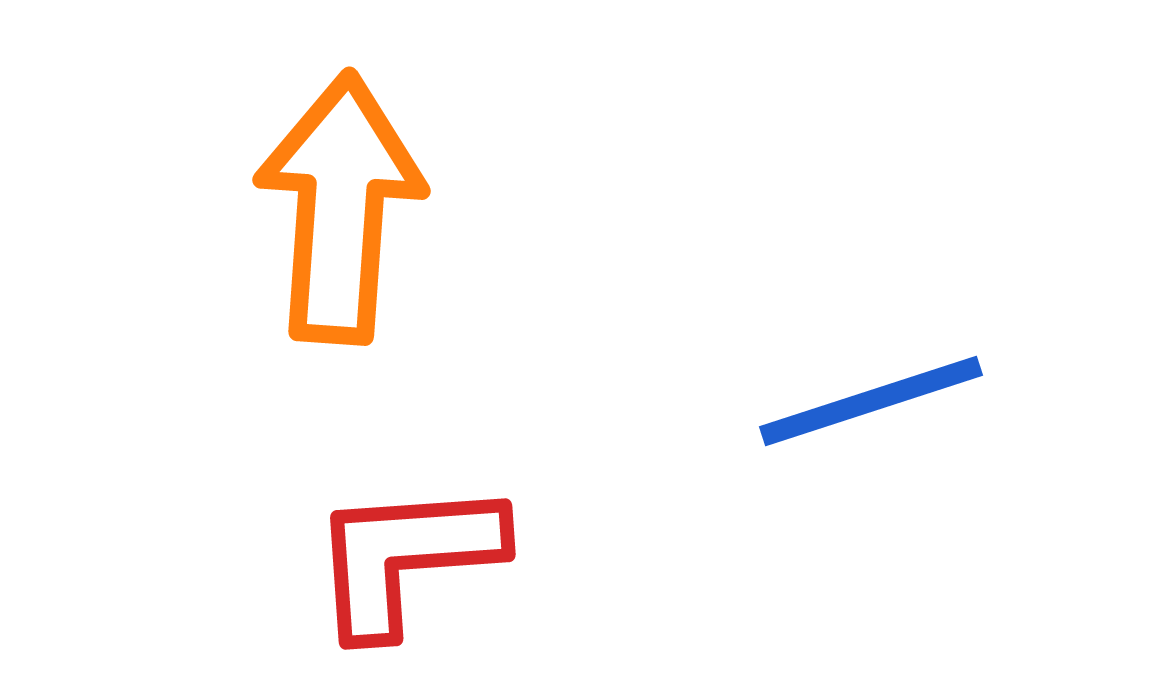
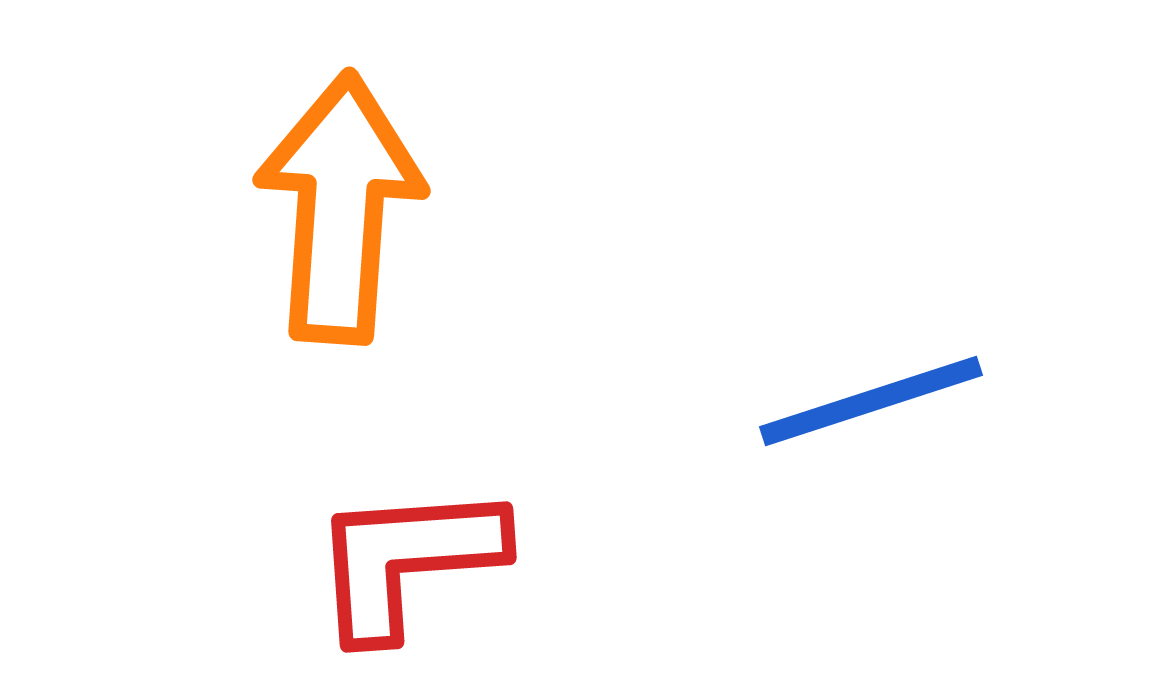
red L-shape: moved 1 px right, 3 px down
